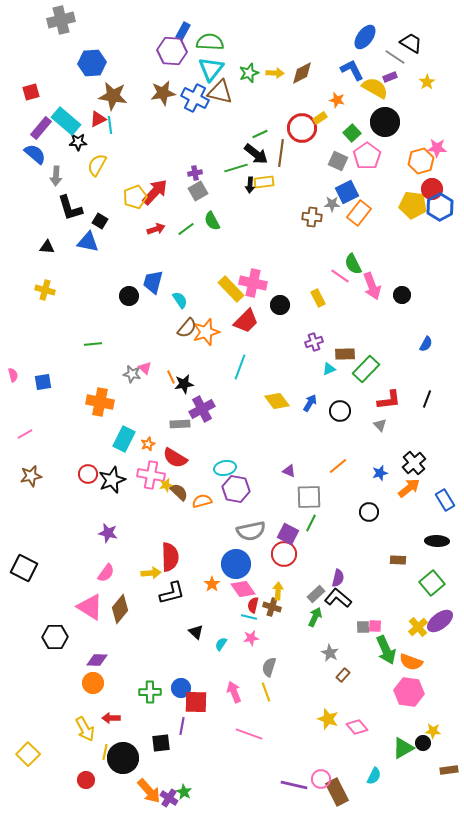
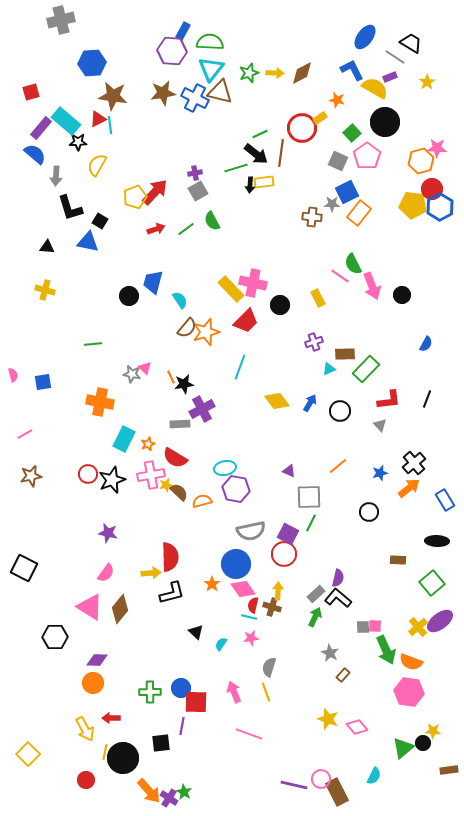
pink cross at (151, 475): rotated 20 degrees counterclockwise
green triangle at (403, 748): rotated 10 degrees counterclockwise
